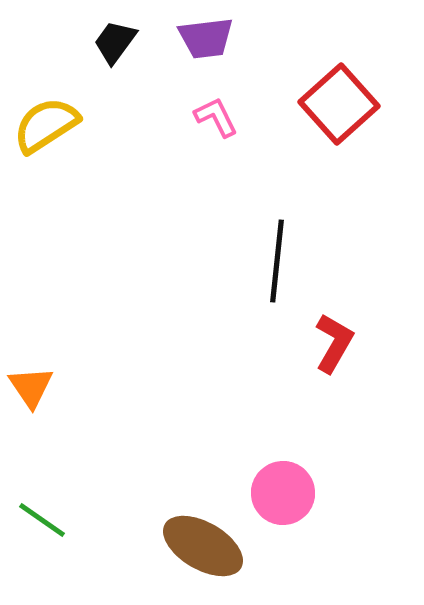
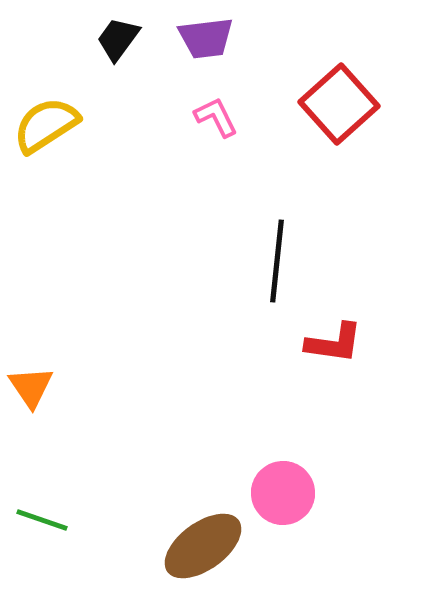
black trapezoid: moved 3 px right, 3 px up
red L-shape: rotated 68 degrees clockwise
green line: rotated 16 degrees counterclockwise
brown ellipse: rotated 66 degrees counterclockwise
